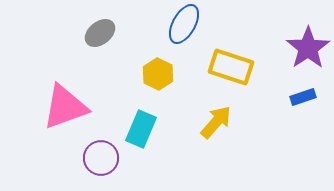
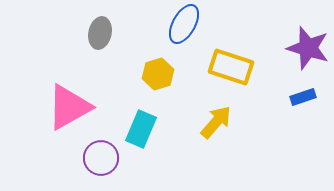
gray ellipse: rotated 40 degrees counterclockwise
purple star: rotated 21 degrees counterclockwise
yellow hexagon: rotated 16 degrees clockwise
pink triangle: moved 4 px right; rotated 9 degrees counterclockwise
